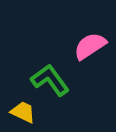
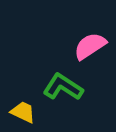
green L-shape: moved 13 px right, 7 px down; rotated 21 degrees counterclockwise
